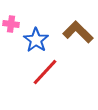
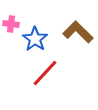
blue star: moved 1 px left, 1 px up
red line: moved 1 px down
